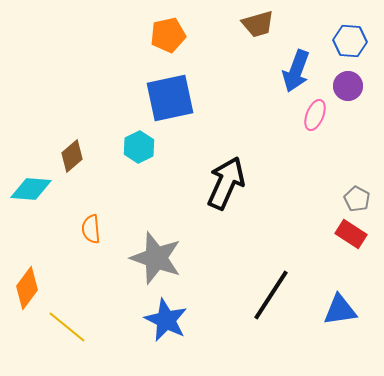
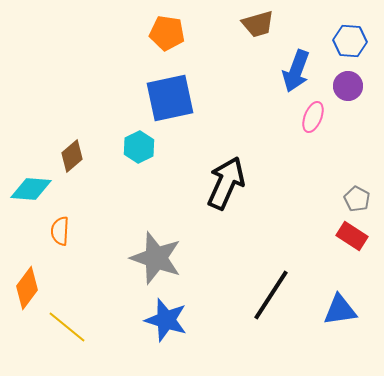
orange pentagon: moved 1 px left, 2 px up; rotated 20 degrees clockwise
pink ellipse: moved 2 px left, 2 px down
orange semicircle: moved 31 px left, 2 px down; rotated 8 degrees clockwise
red rectangle: moved 1 px right, 2 px down
blue star: rotated 9 degrees counterclockwise
